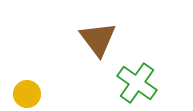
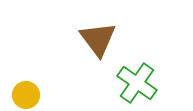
yellow circle: moved 1 px left, 1 px down
